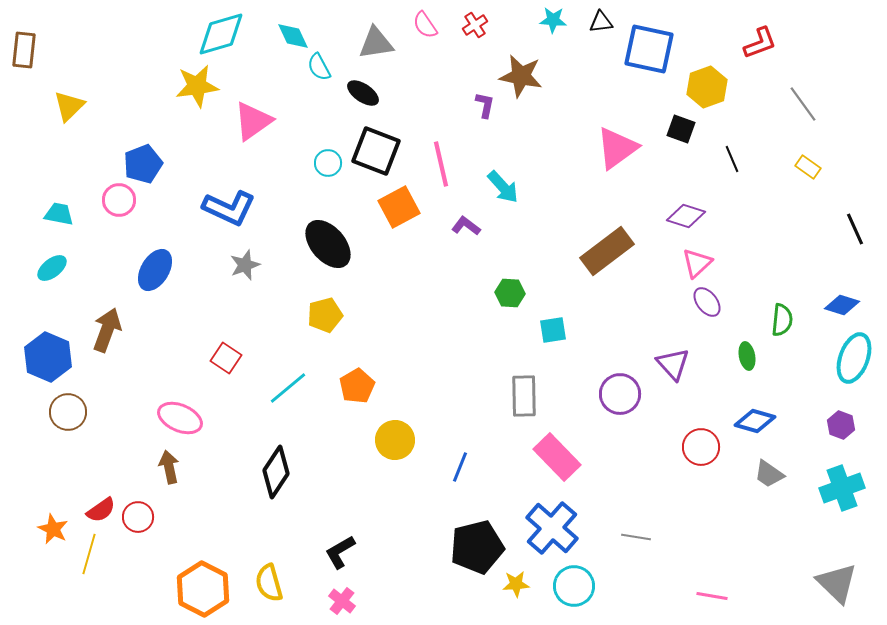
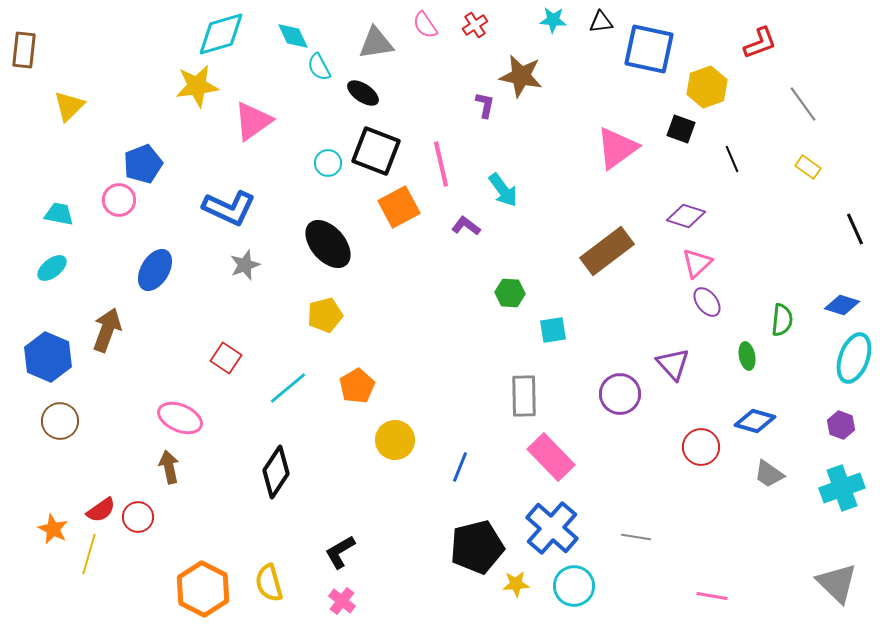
cyan arrow at (503, 187): moved 3 px down; rotated 6 degrees clockwise
brown circle at (68, 412): moved 8 px left, 9 px down
pink rectangle at (557, 457): moved 6 px left
